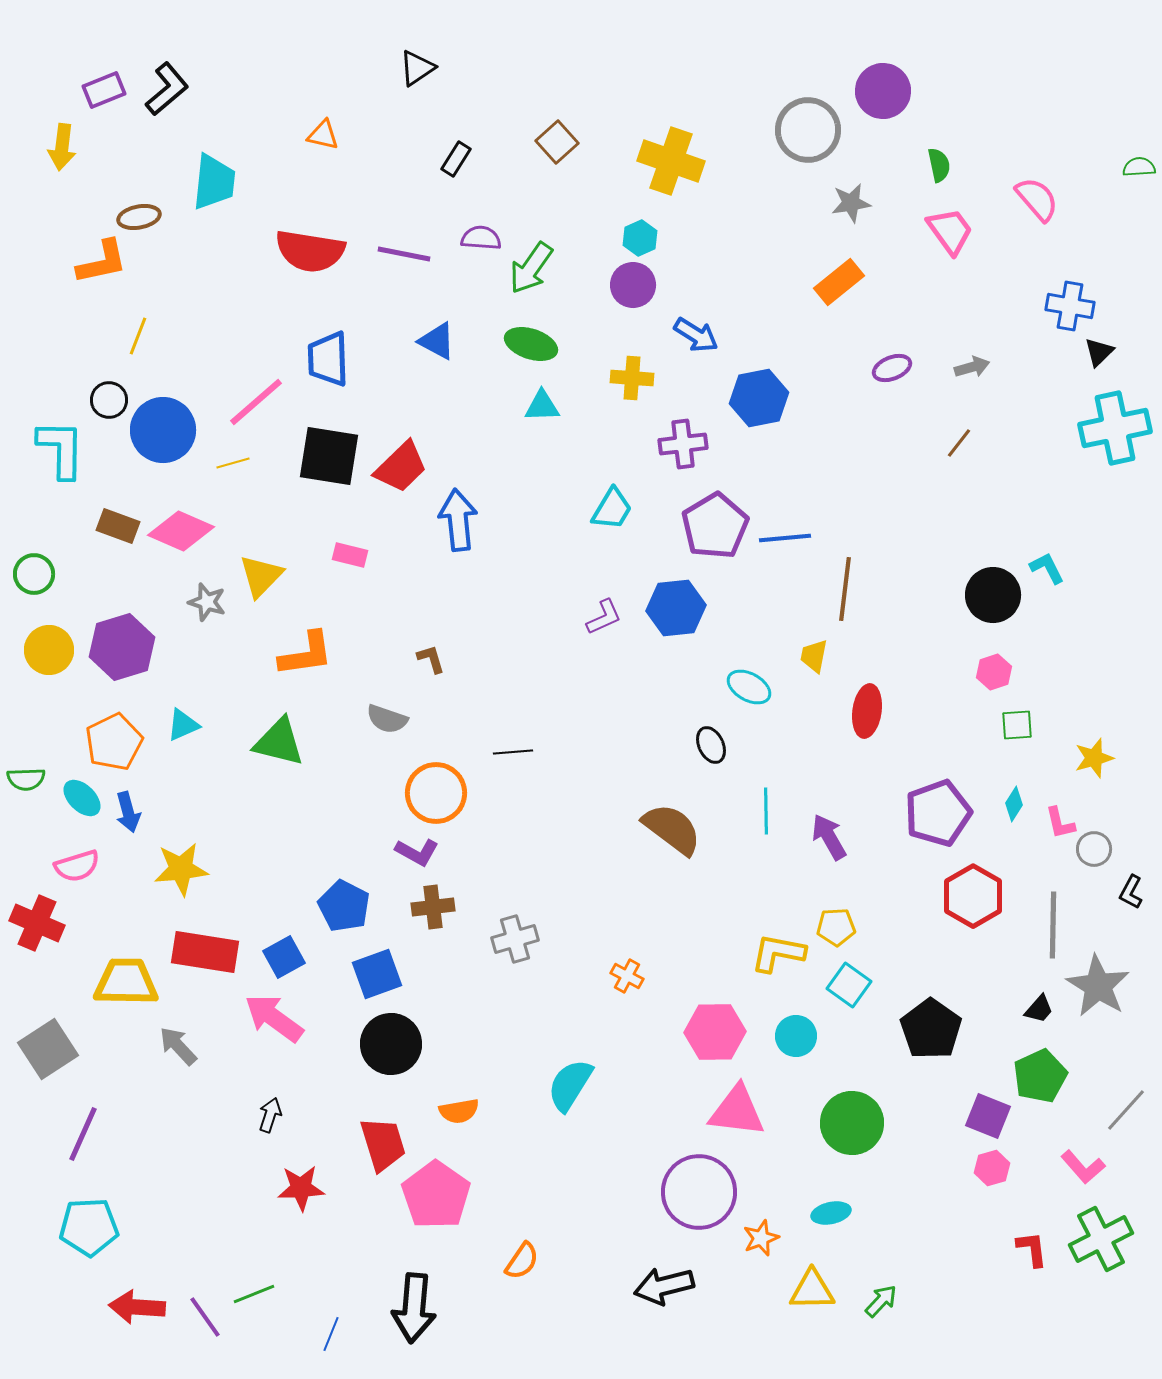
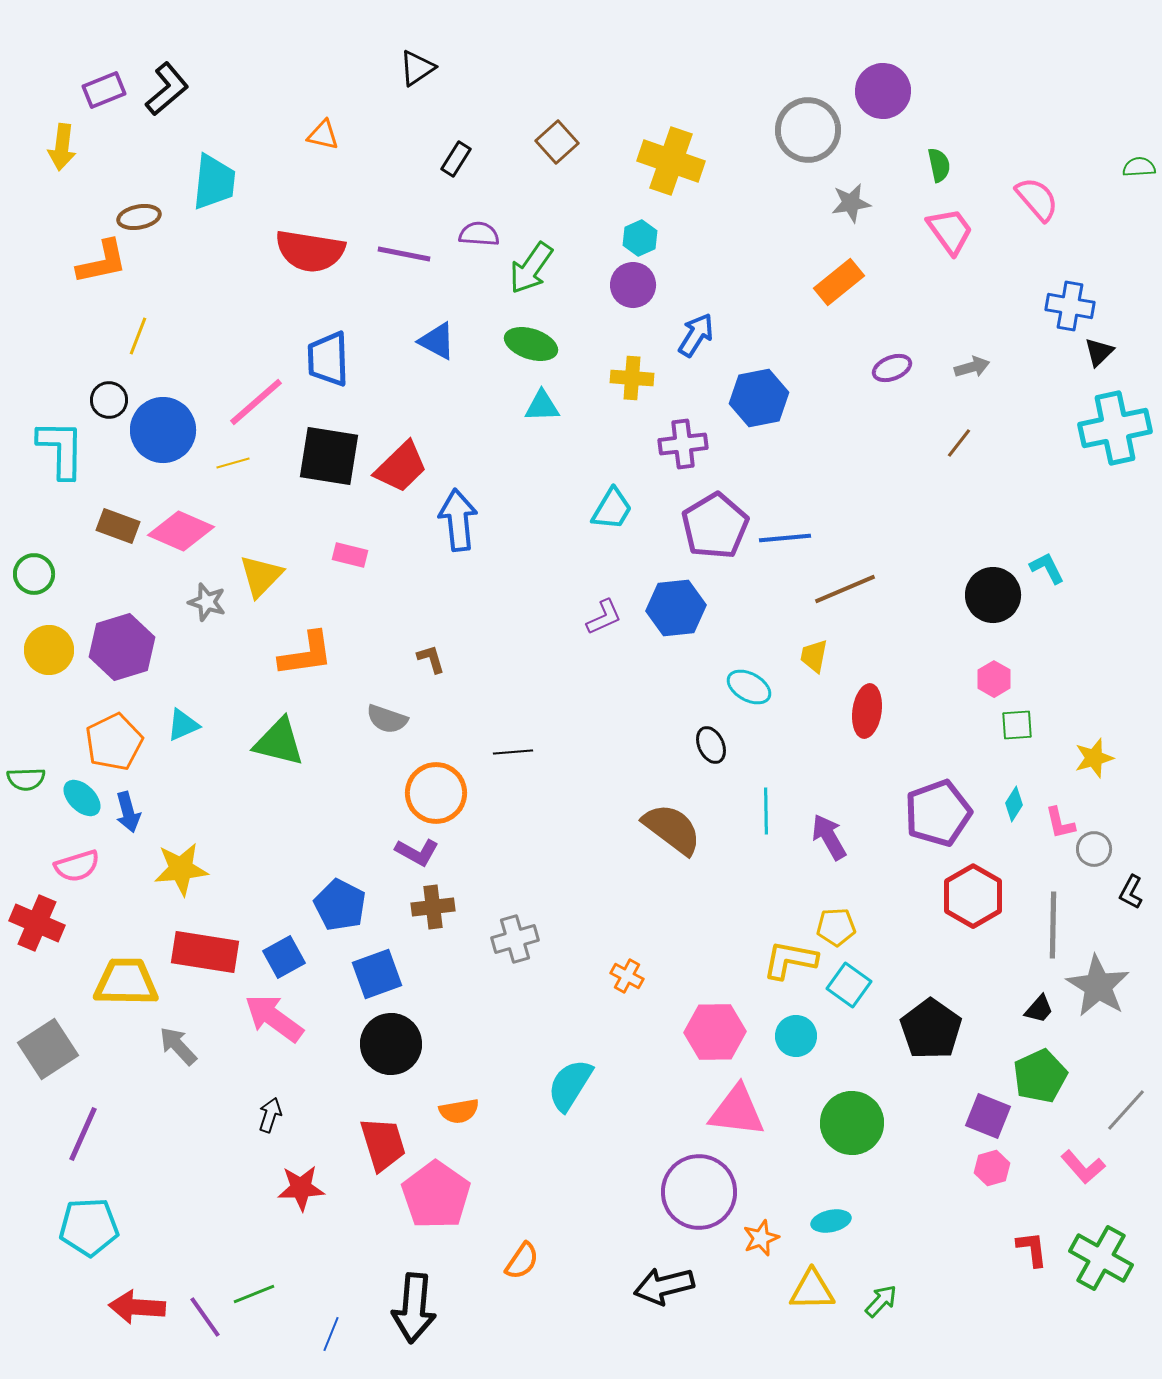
purple semicircle at (481, 238): moved 2 px left, 4 px up
blue arrow at (696, 335): rotated 90 degrees counterclockwise
brown line at (845, 589): rotated 60 degrees clockwise
pink hexagon at (994, 672): moved 7 px down; rotated 12 degrees counterclockwise
blue pentagon at (344, 906): moved 4 px left, 1 px up
yellow L-shape at (778, 953): moved 12 px right, 7 px down
cyan ellipse at (831, 1213): moved 8 px down
green cross at (1101, 1239): moved 19 px down; rotated 34 degrees counterclockwise
